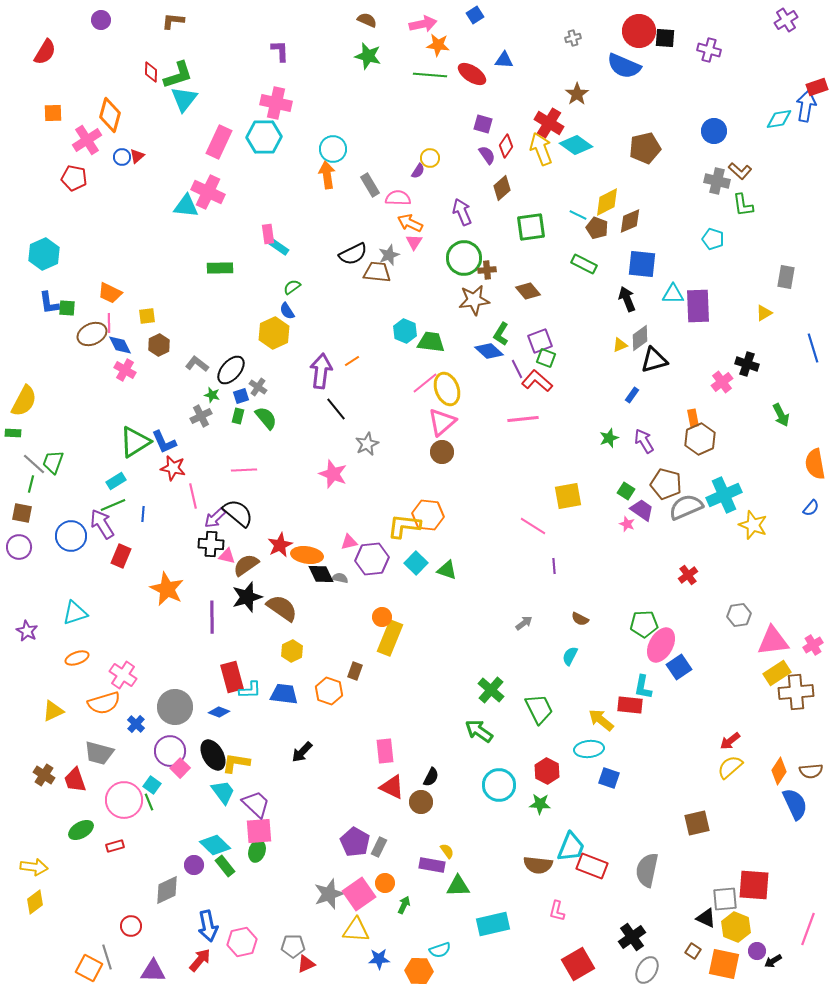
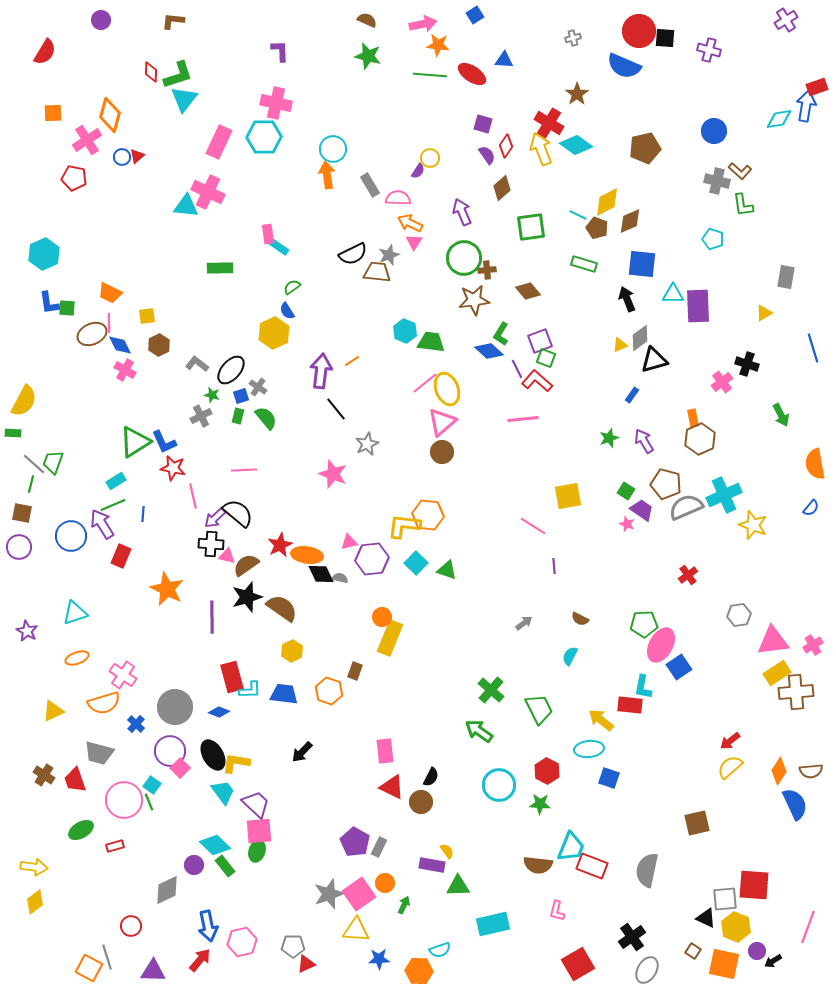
green rectangle at (584, 264): rotated 10 degrees counterclockwise
pink line at (808, 929): moved 2 px up
